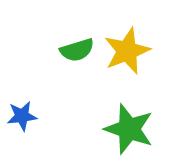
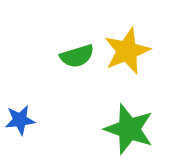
green semicircle: moved 6 px down
blue star: moved 2 px left, 4 px down
